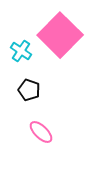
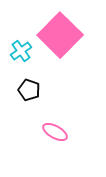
cyan cross: rotated 20 degrees clockwise
pink ellipse: moved 14 px right; rotated 15 degrees counterclockwise
